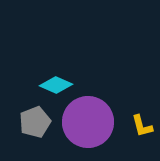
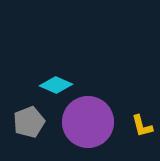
gray pentagon: moved 6 px left
